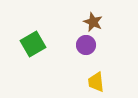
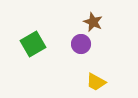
purple circle: moved 5 px left, 1 px up
yellow trapezoid: rotated 55 degrees counterclockwise
